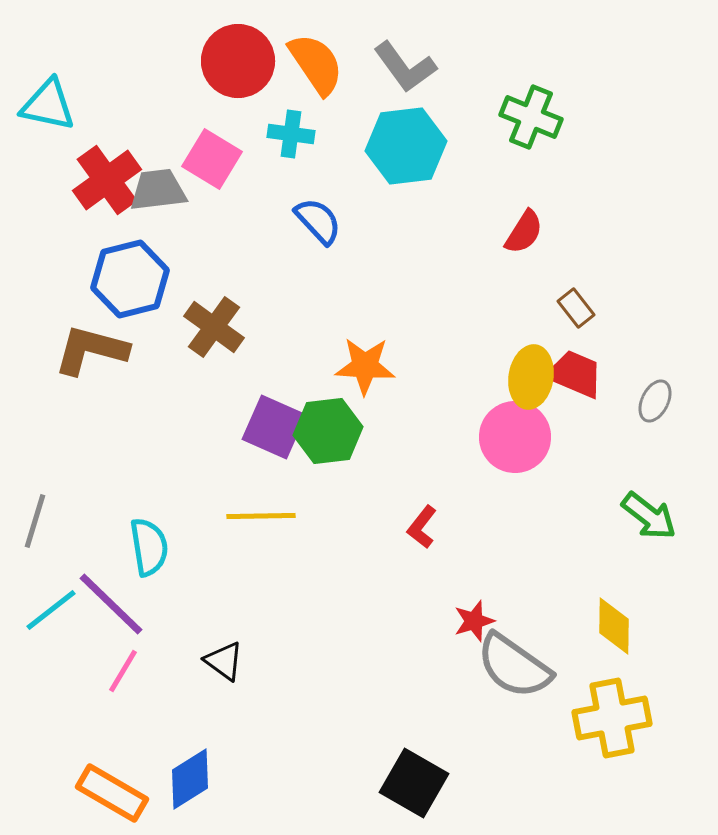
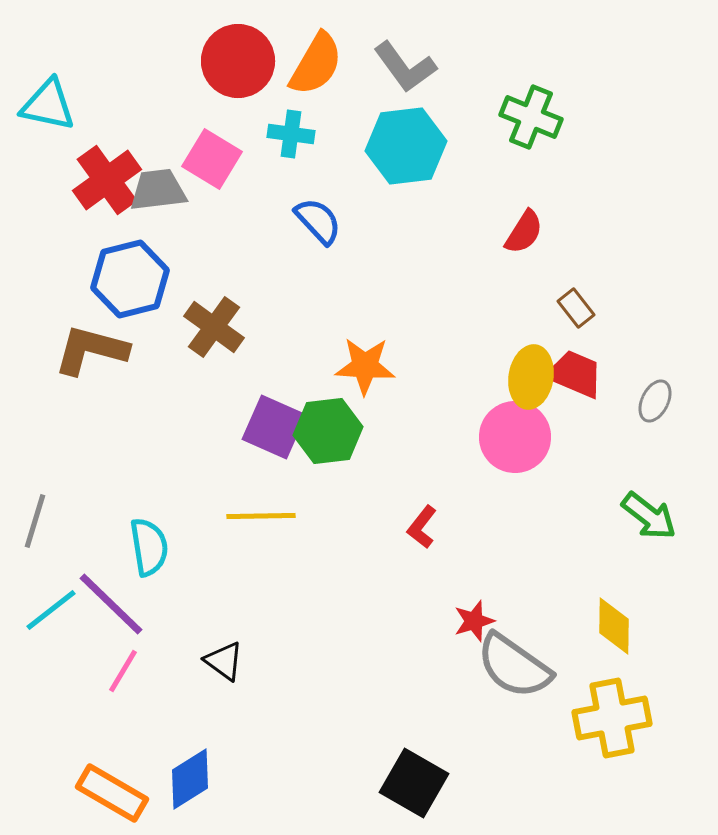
orange semicircle: rotated 64 degrees clockwise
